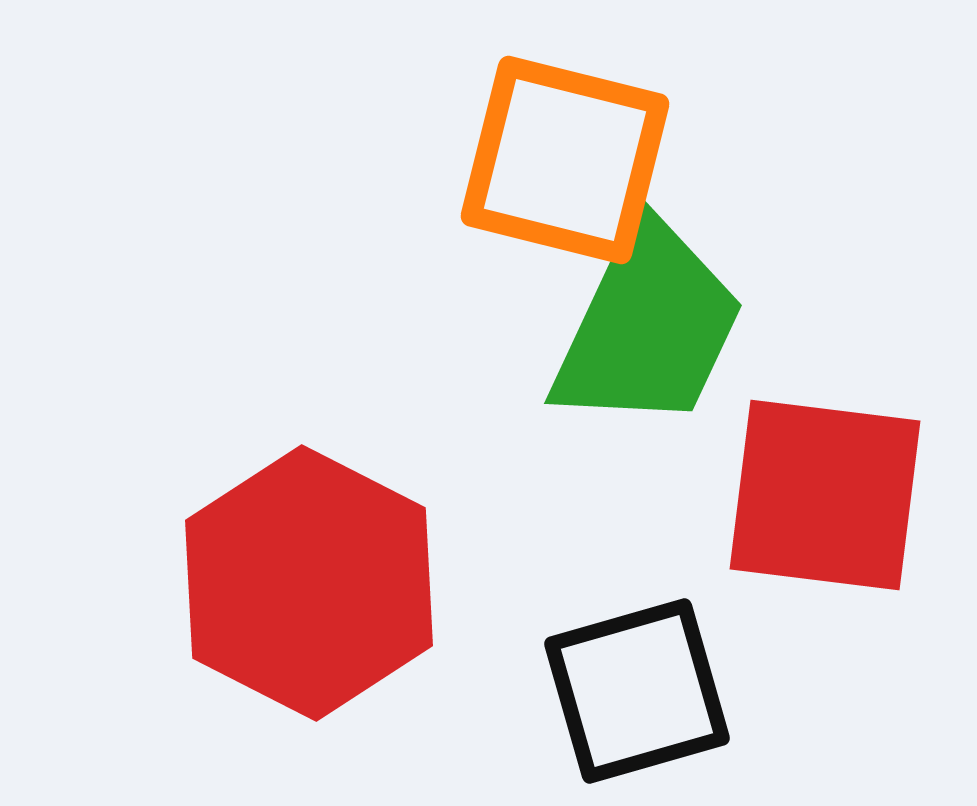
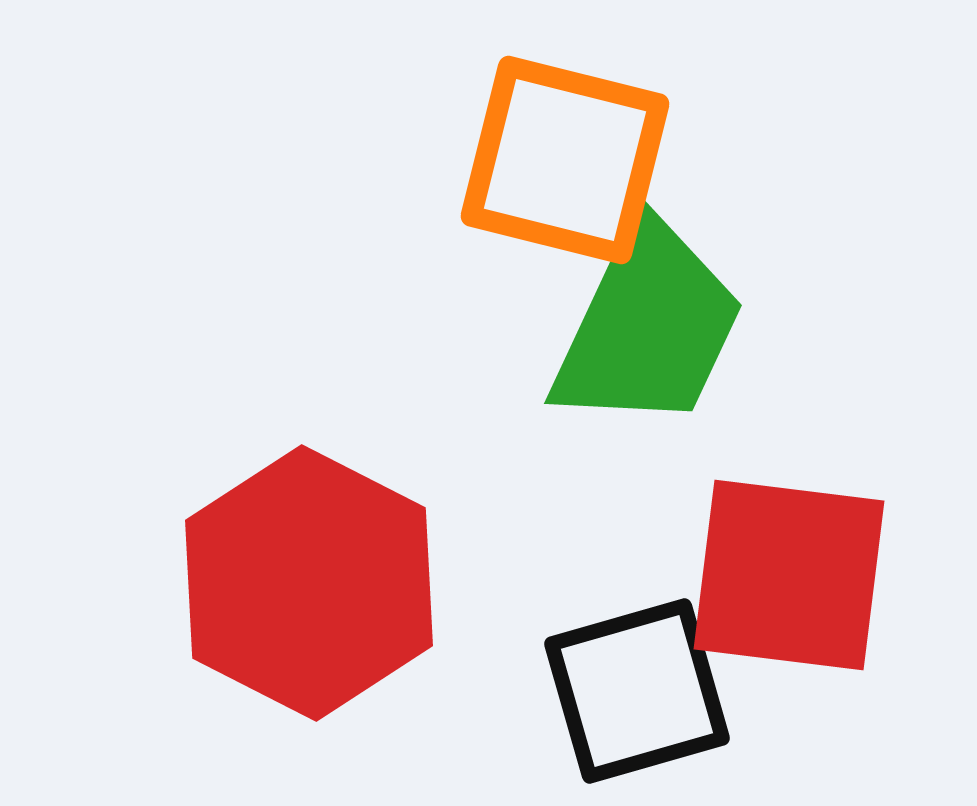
red square: moved 36 px left, 80 px down
